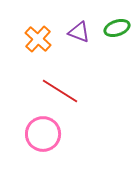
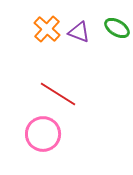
green ellipse: rotated 50 degrees clockwise
orange cross: moved 9 px right, 10 px up
red line: moved 2 px left, 3 px down
